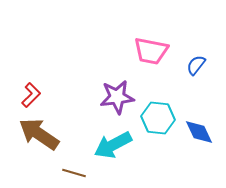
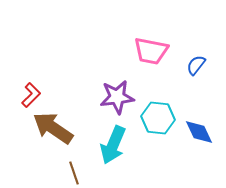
brown arrow: moved 14 px right, 6 px up
cyan arrow: rotated 39 degrees counterclockwise
brown line: rotated 55 degrees clockwise
